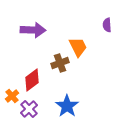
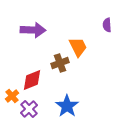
red diamond: rotated 15 degrees clockwise
